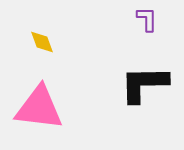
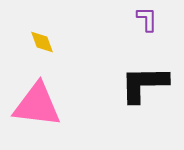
pink triangle: moved 2 px left, 3 px up
